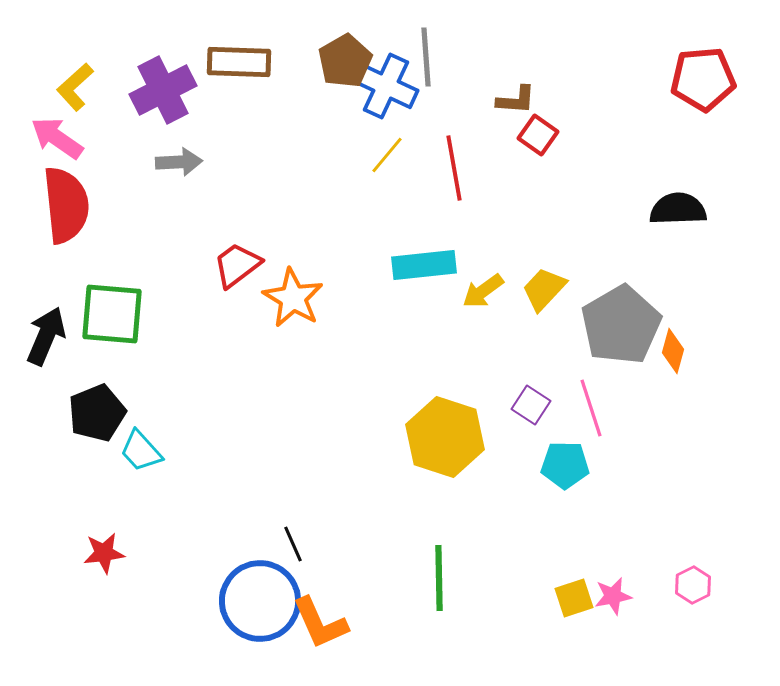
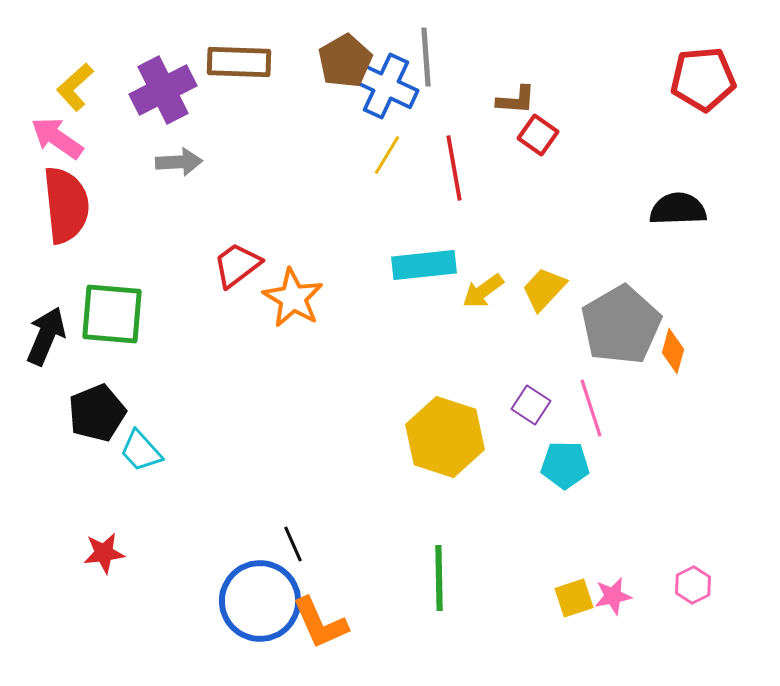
yellow line: rotated 9 degrees counterclockwise
